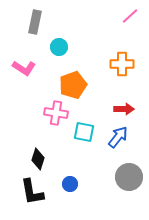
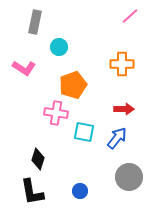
blue arrow: moved 1 px left, 1 px down
blue circle: moved 10 px right, 7 px down
